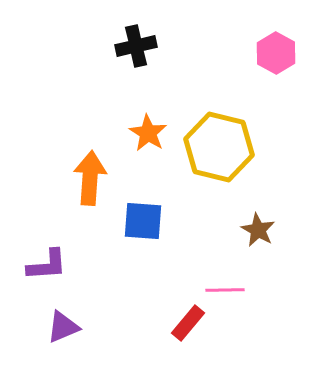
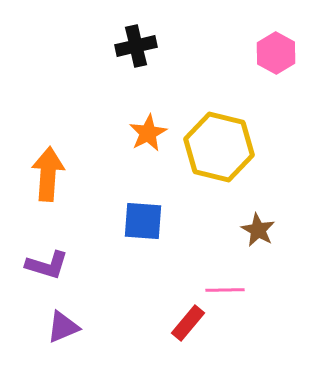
orange star: rotated 12 degrees clockwise
orange arrow: moved 42 px left, 4 px up
purple L-shape: rotated 21 degrees clockwise
